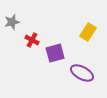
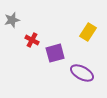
gray star: moved 2 px up
